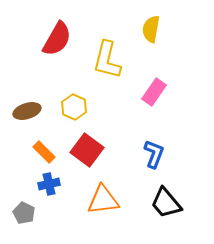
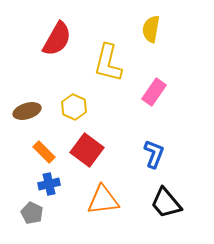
yellow L-shape: moved 1 px right, 3 px down
gray pentagon: moved 8 px right
